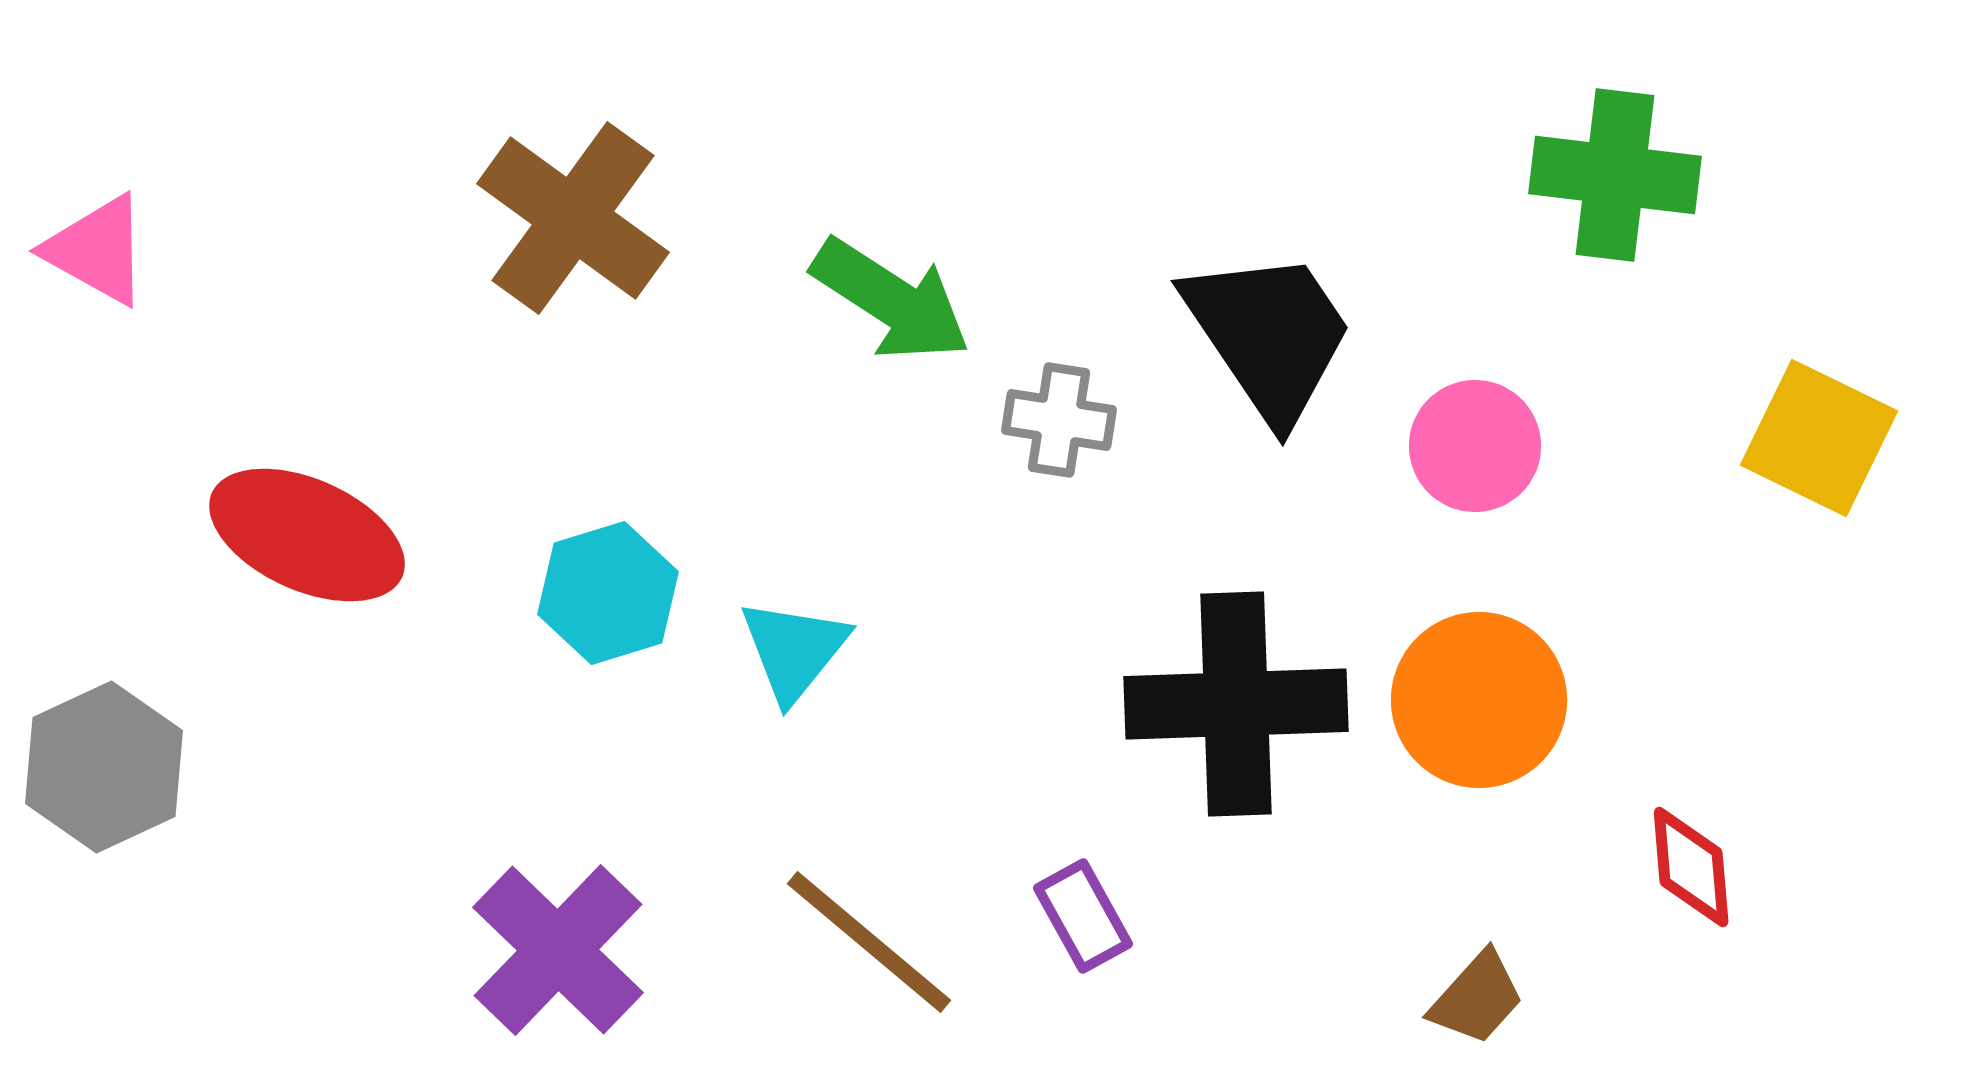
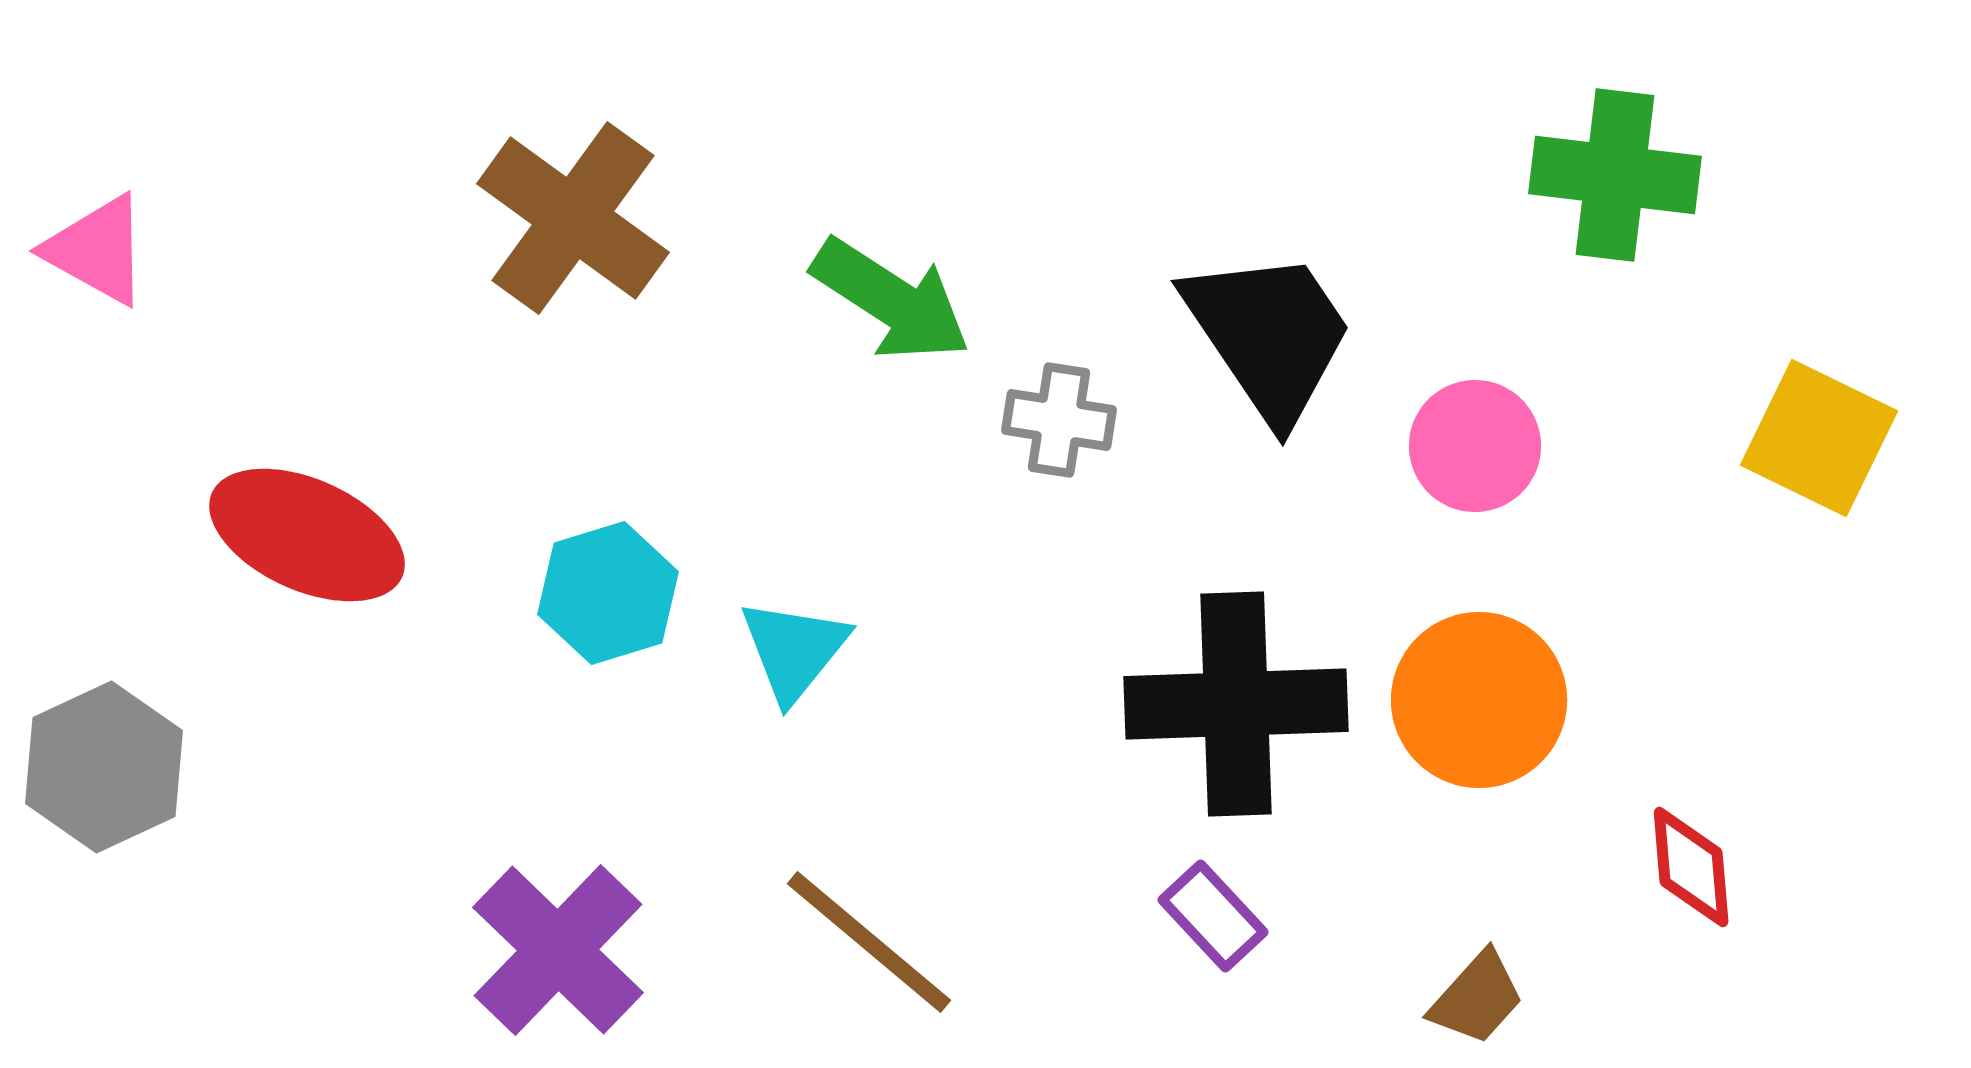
purple rectangle: moved 130 px right; rotated 14 degrees counterclockwise
